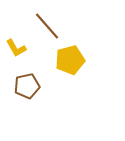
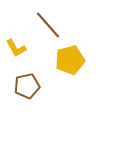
brown line: moved 1 px right, 1 px up
